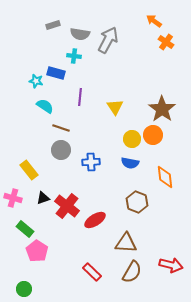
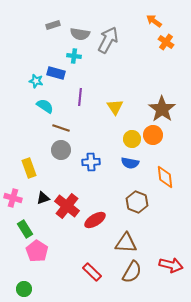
yellow rectangle: moved 2 px up; rotated 18 degrees clockwise
green rectangle: rotated 18 degrees clockwise
